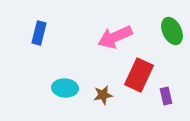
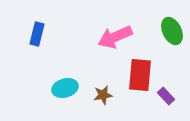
blue rectangle: moved 2 px left, 1 px down
red rectangle: moved 1 px right; rotated 20 degrees counterclockwise
cyan ellipse: rotated 20 degrees counterclockwise
purple rectangle: rotated 30 degrees counterclockwise
